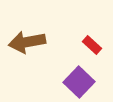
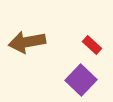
purple square: moved 2 px right, 2 px up
